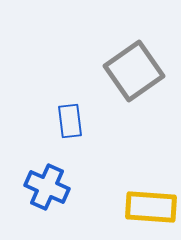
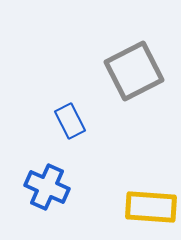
gray square: rotated 8 degrees clockwise
blue rectangle: rotated 20 degrees counterclockwise
